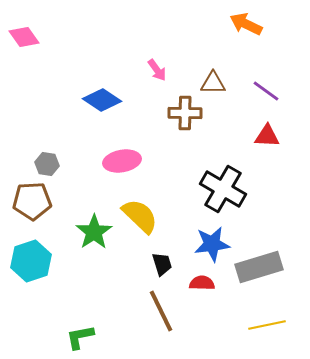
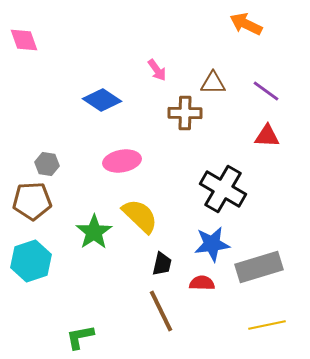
pink diamond: moved 3 px down; rotated 16 degrees clockwise
black trapezoid: rotated 30 degrees clockwise
